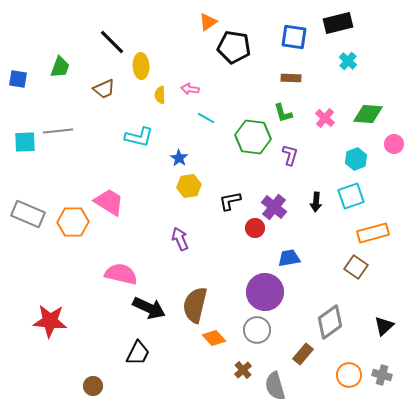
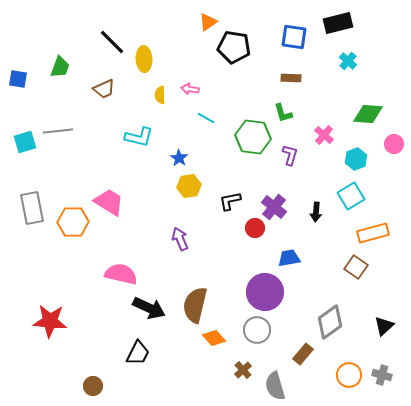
yellow ellipse at (141, 66): moved 3 px right, 7 px up
pink cross at (325, 118): moved 1 px left, 17 px down
cyan square at (25, 142): rotated 15 degrees counterclockwise
cyan square at (351, 196): rotated 12 degrees counterclockwise
black arrow at (316, 202): moved 10 px down
gray rectangle at (28, 214): moved 4 px right, 6 px up; rotated 56 degrees clockwise
